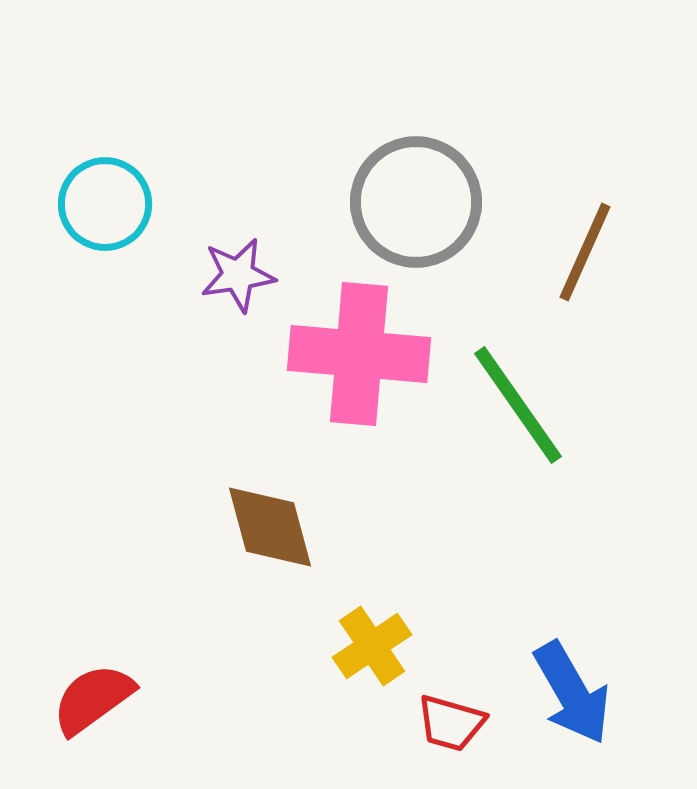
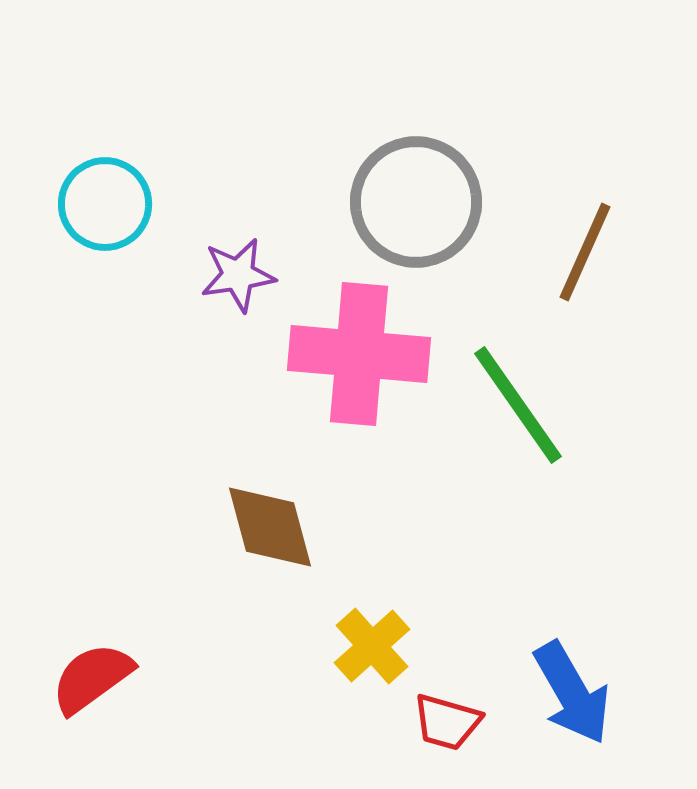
yellow cross: rotated 8 degrees counterclockwise
red semicircle: moved 1 px left, 21 px up
red trapezoid: moved 4 px left, 1 px up
